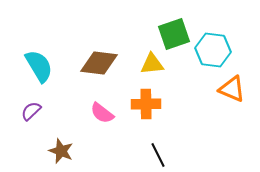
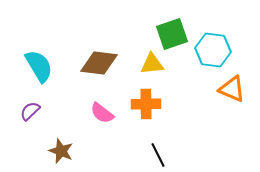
green square: moved 2 px left
purple semicircle: moved 1 px left
